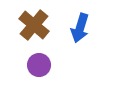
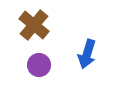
blue arrow: moved 7 px right, 26 px down
